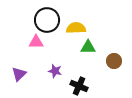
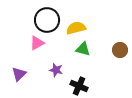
yellow semicircle: rotated 12 degrees counterclockwise
pink triangle: moved 1 px right, 1 px down; rotated 28 degrees counterclockwise
green triangle: moved 5 px left, 2 px down; rotated 14 degrees clockwise
brown circle: moved 6 px right, 11 px up
purple star: moved 1 px right, 1 px up
